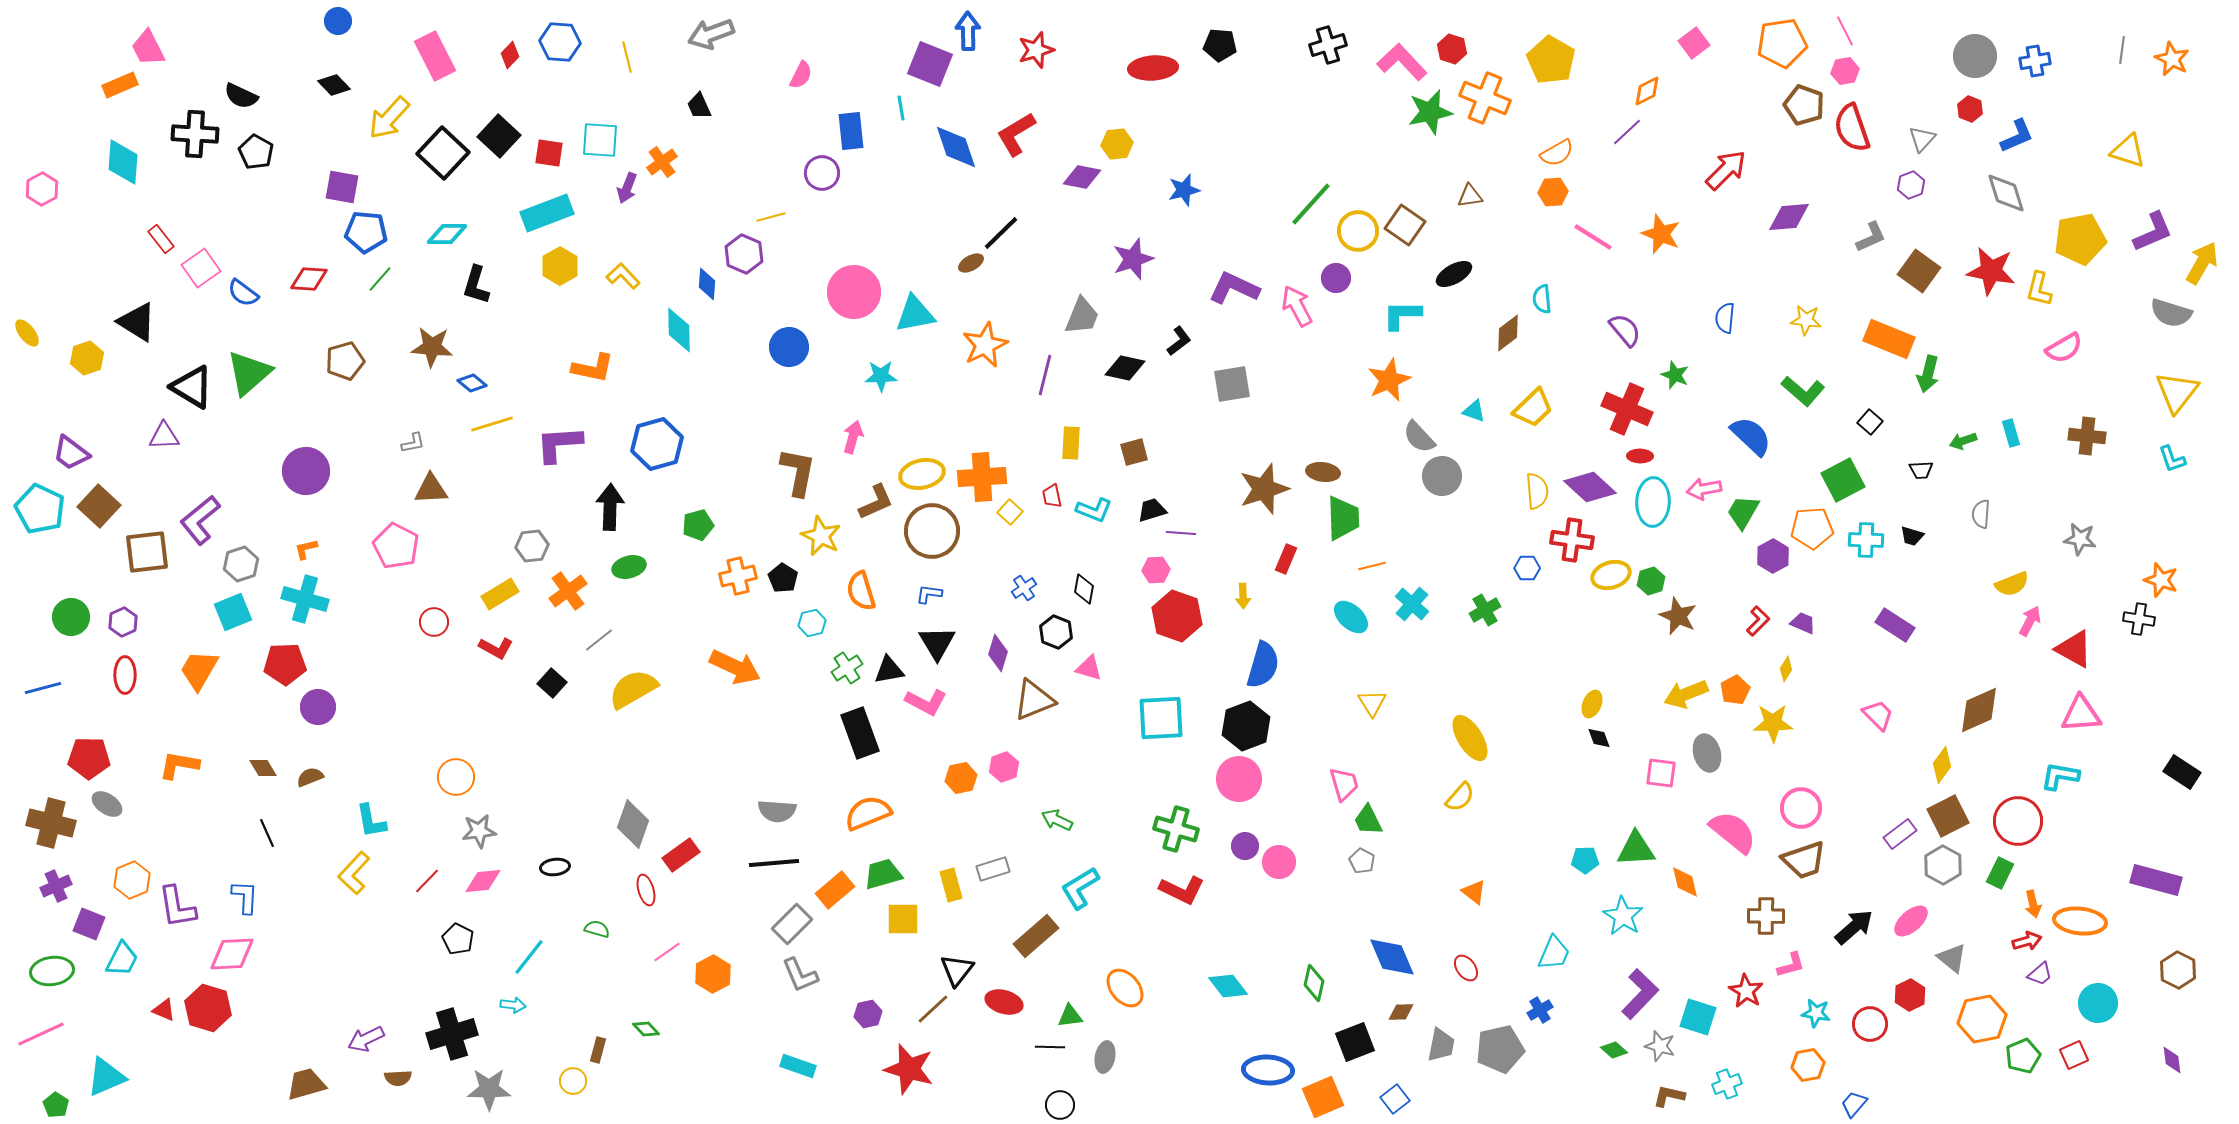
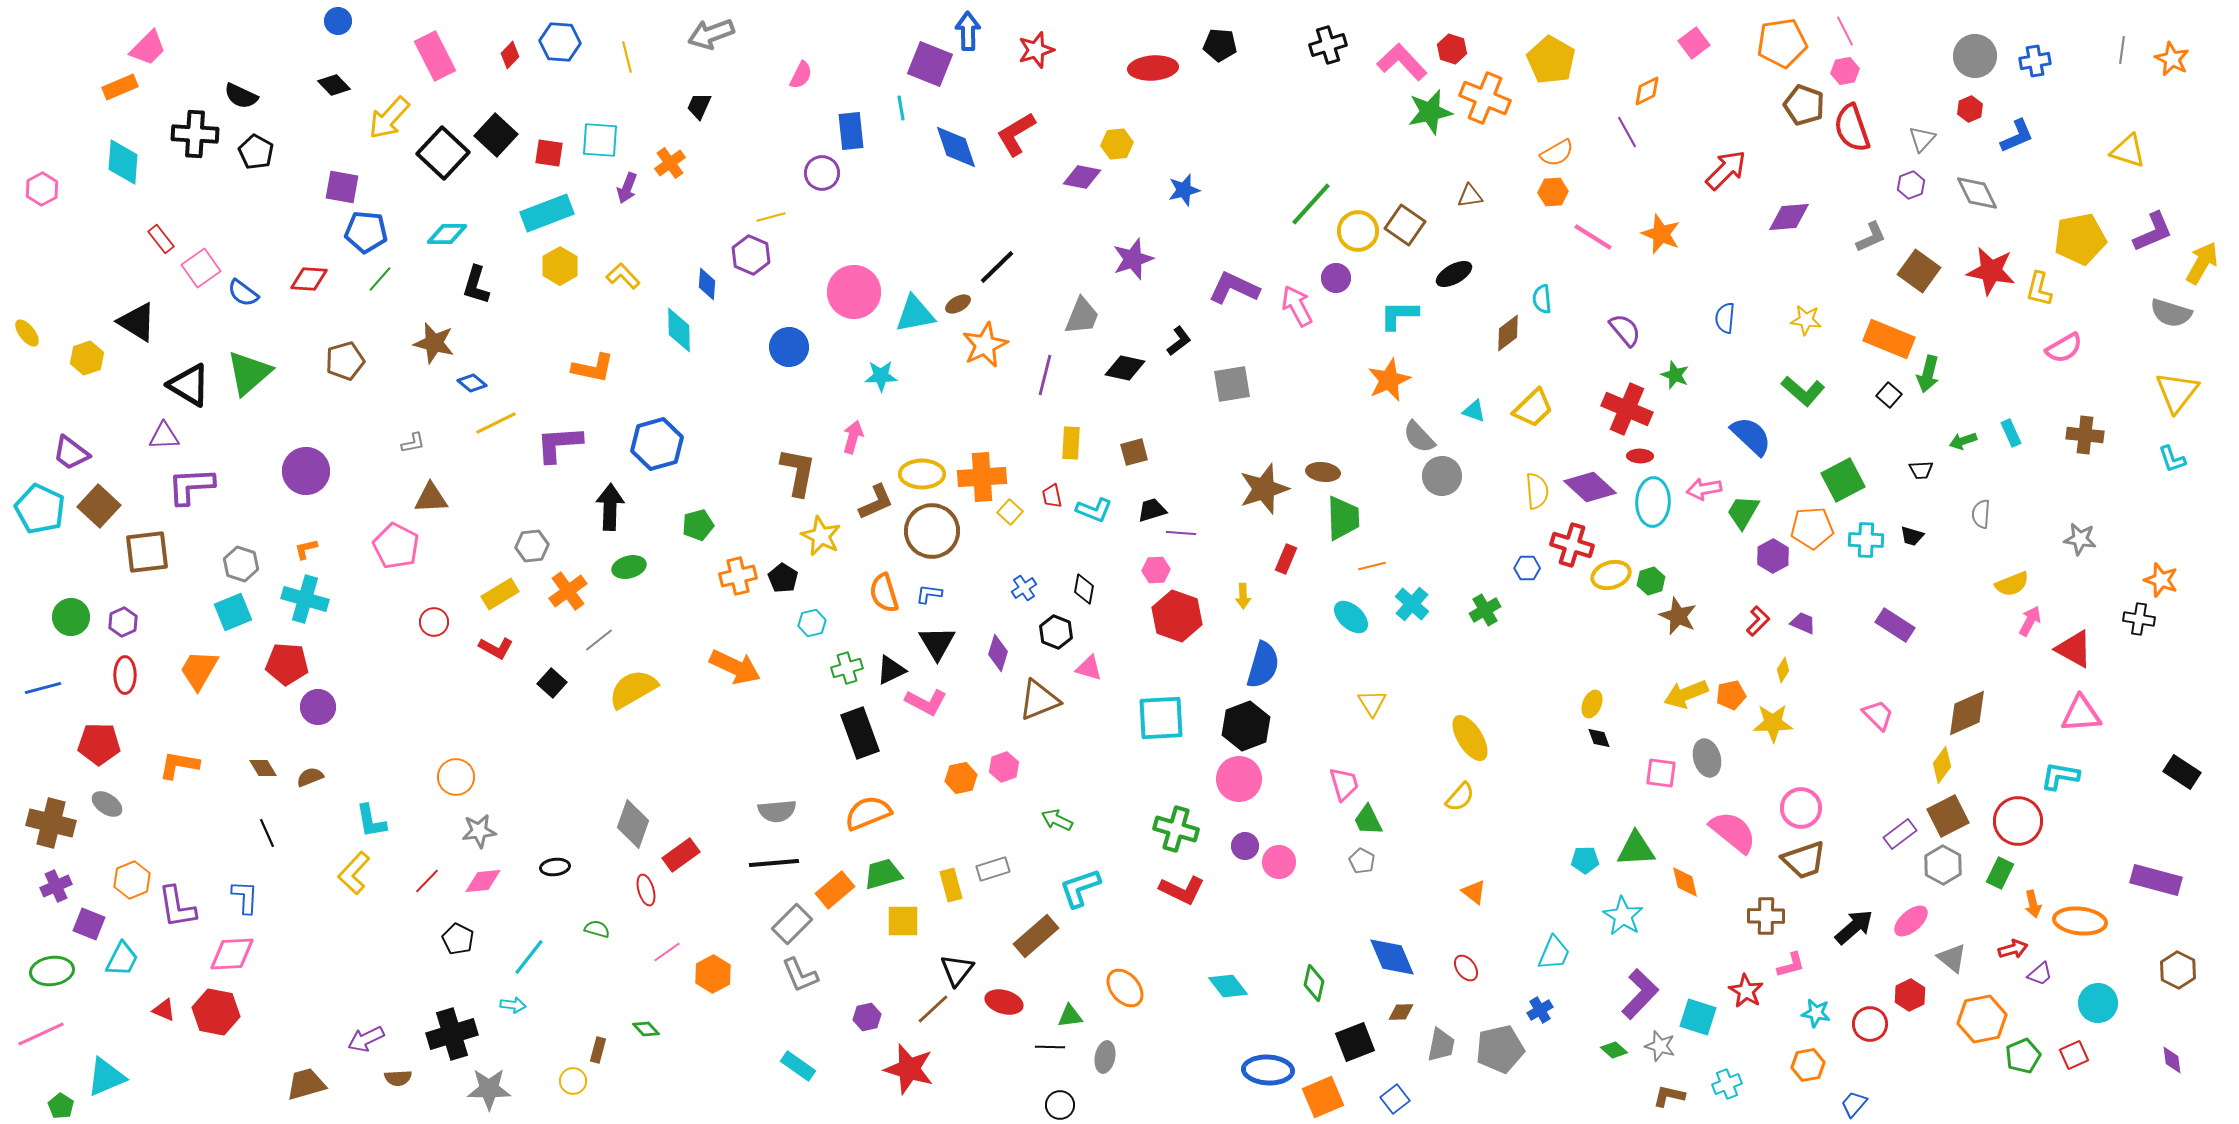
pink trapezoid at (148, 48): rotated 108 degrees counterclockwise
orange rectangle at (120, 85): moved 2 px down
black trapezoid at (699, 106): rotated 48 degrees clockwise
red hexagon at (1970, 109): rotated 15 degrees clockwise
purple line at (1627, 132): rotated 76 degrees counterclockwise
black square at (499, 136): moved 3 px left, 1 px up
orange cross at (662, 162): moved 8 px right, 1 px down
gray diamond at (2006, 193): moved 29 px left; rotated 9 degrees counterclockwise
black line at (1001, 233): moved 4 px left, 34 px down
purple hexagon at (744, 254): moved 7 px right, 1 px down
brown ellipse at (971, 263): moved 13 px left, 41 px down
cyan L-shape at (1402, 315): moved 3 px left
brown star at (432, 347): moved 2 px right, 4 px up; rotated 9 degrees clockwise
black triangle at (192, 387): moved 3 px left, 2 px up
black square at (1870, 422): moved 19 px right, 27 px up
yellow line at (492, 424): moved 4 px right, 1 px up; rotated 9 degrees counterclockwise
cyan rectangle at (2011, 433): rotated 8 degrees counterclockwise
brown cross at (2087, 436): moved 2 px left, 1 px up
yellow ellipse at (922, 474): rotated 12 degrees clockwise
brown triangle at (431, 489): moved 9 px down
purple L-shape at (200, 520): moved 9 px left, 34 px up; rotated 36 degrees clockwise
red cross at (1572, 540): moved 5 px down; rotated 9 degrees clockwise
gray hexagon at (241, 564): rotated 24 degrees counterclockwise
orange semicircle at (861, 591): moved 23 px right, 2 px down
red pentagon at (285, 664): moved 2 px right; rotated 6 degrees clockwise
green cross at (847, 668): rotated 16 degrees clockwise
yellow diamond at (1786, 669): moved 3 px left, 1 px down
black triangle at (889, 670): moved 2 px right; rotated 16 degrees counterclockwise
orange pentagon at (1735, 690): moved 4 px left, 5 px down; rotated 16 degrees clockwise
brown triangle at (1034, 700): moved 5 px right
brown diamond at (1979, 710): moved 12 px left, 3 px down
gray ellipse at (1707, 753): moved 5 px down
red pentagon at (89, 758): moved 10 px right, 14 px up
gray semicircle at (777, 811): rotated 9 degrees counterclockwise
cyan L-shape at (1080, 888): rotated 12 degrees clockwise
yellow square at (903, 919): moved 2 px down
red arrow at (2027, 941): moved 14 px left, 8 px down
red hexagon at (208, 1008): moved 8 px right, 4 px down; rotated 6 degrees counterclockwise
purple hexagon at (868, 1014): moved 1 px left, 3 px down
cyan rectangle at (798, 1066): rotated 16 degrees clockwise
green pentagon at (56, 1105): moved 5 px right, 1 px down
